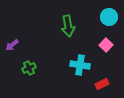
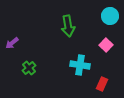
cyan circle: moved 1 px right, 1 px up
purple arrow: moved 2 px up
green cross: rotated 16 degrees counterclockwise
red rectangle: rotated 40 degrees counterclockwise
